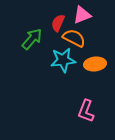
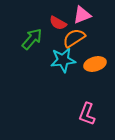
red semicircle: rotated 84 degrees counterclockwise
orange semicircle: rotated 60 degrees counterclockwise
orange ellipse: rotated 10 degrees counterclockwise
pink L-shape: moved 1 px right, 3 px down
